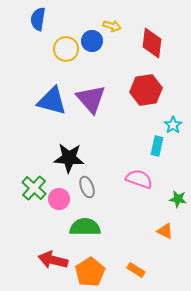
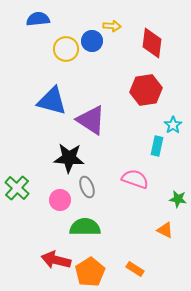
blue semicircle: rotated 75 degrees clockwise
yellow arrow: rotated 12 degrees counterclockwise
purple triangle: moved 21 px down; rotated 16 degrees counterclockwise
pink semicircle: moved 4 px left
green cross: moved 17 px left
pink circle: moved 1 px right, 1 px down
orange triangle: moved 1 px up
red arrow: moved 3 px right
orange rectangle: moved 1 px left, 1 px up
